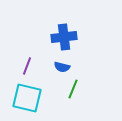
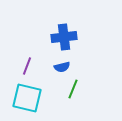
blue semicircle: rotated 28 degrees counterclockwise
